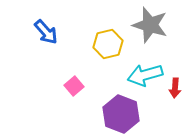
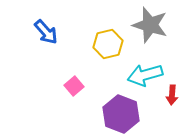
red arrow: moved 3 px left, 7 px down
